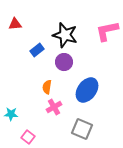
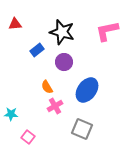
black star: moved 3 px left, 3 px up
orange semicircle: rotated 40 degrees counterclockwise
pink cross: moved 1 px right, 1 px up
